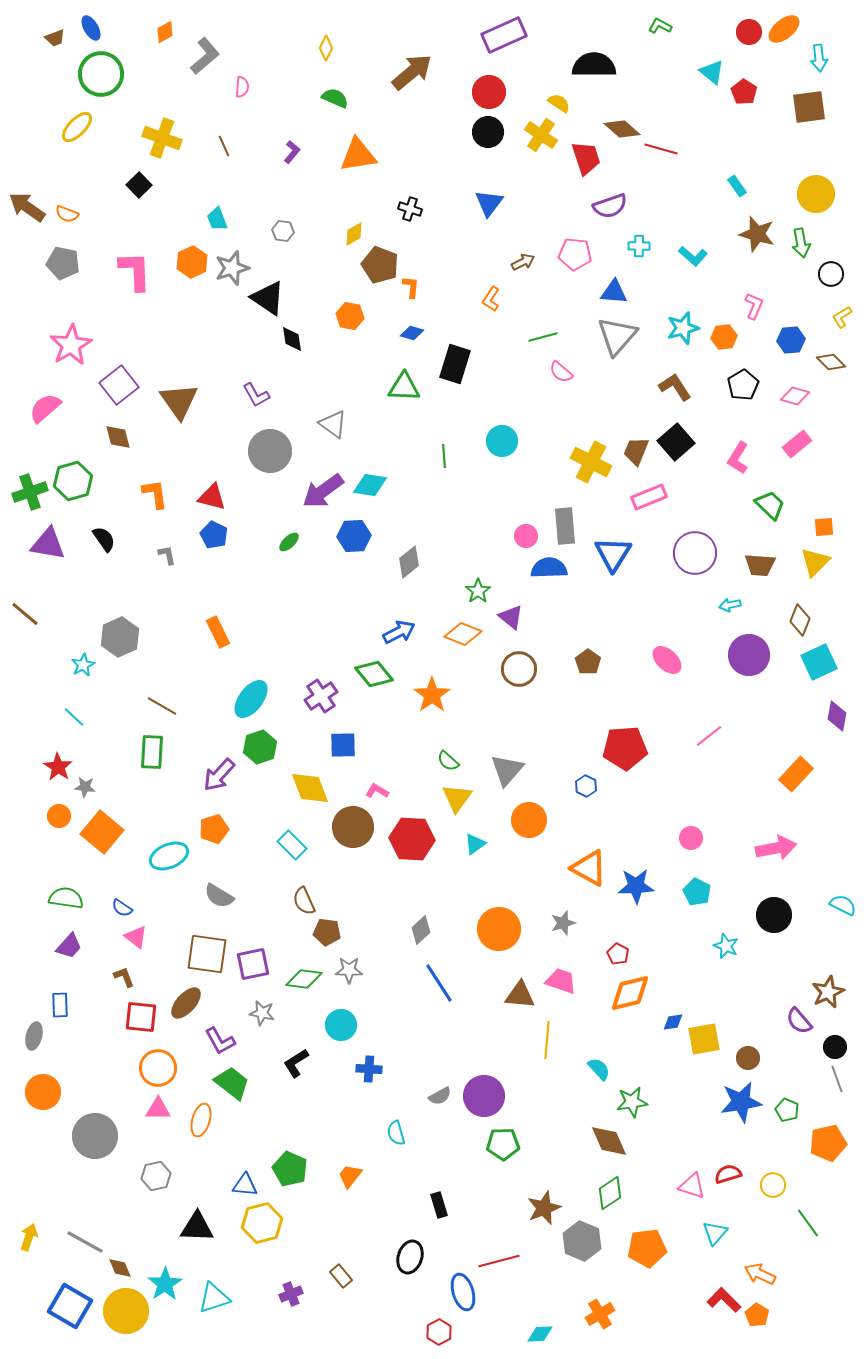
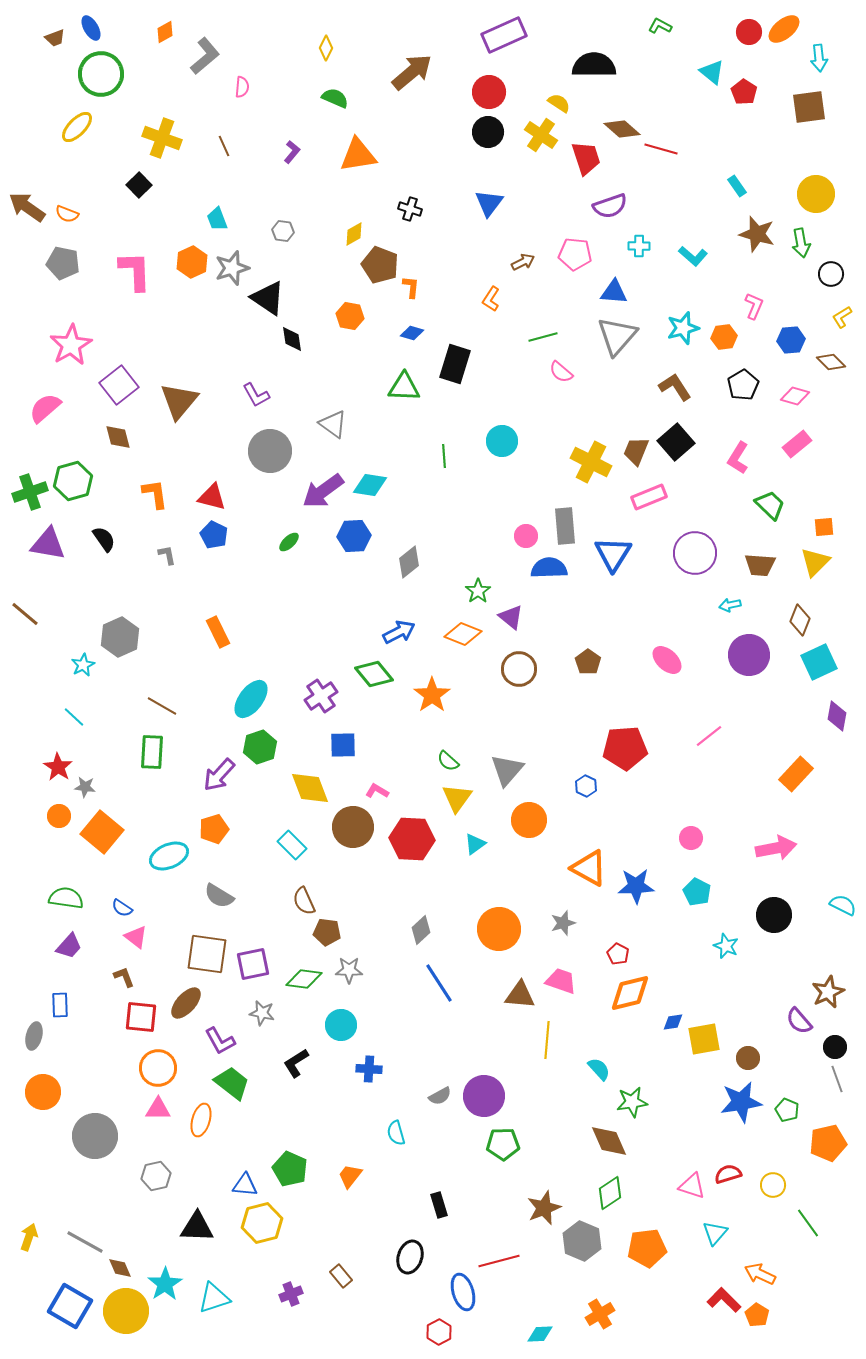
brown triangle at (179, 401): rotated 15 degrees clockwise
